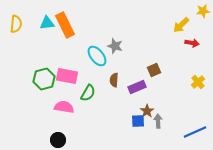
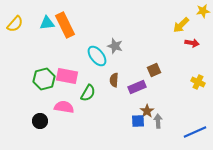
yellow semicircle: moved 1 px left; rotated 36 degrees clockwise
yellow cross: rotated 24 degrees counterclockwise
black circle: moved 18 px left, 19 px up
